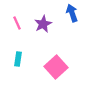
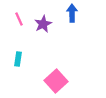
blue arrow: rotated 18 degrees clockwise
pink line: moved 2 px right, 4 px up
pink square: moved 14 px down
